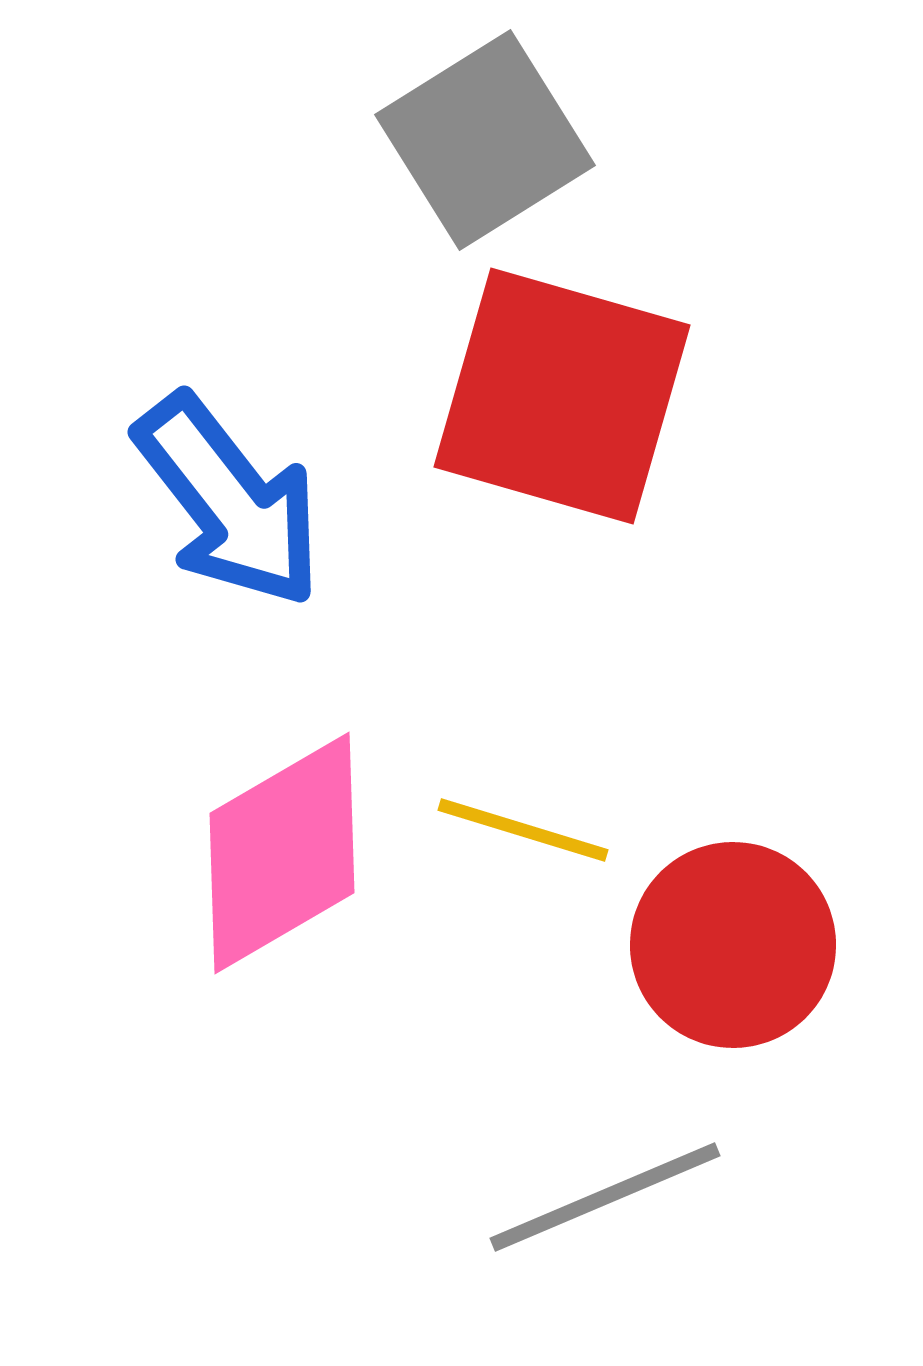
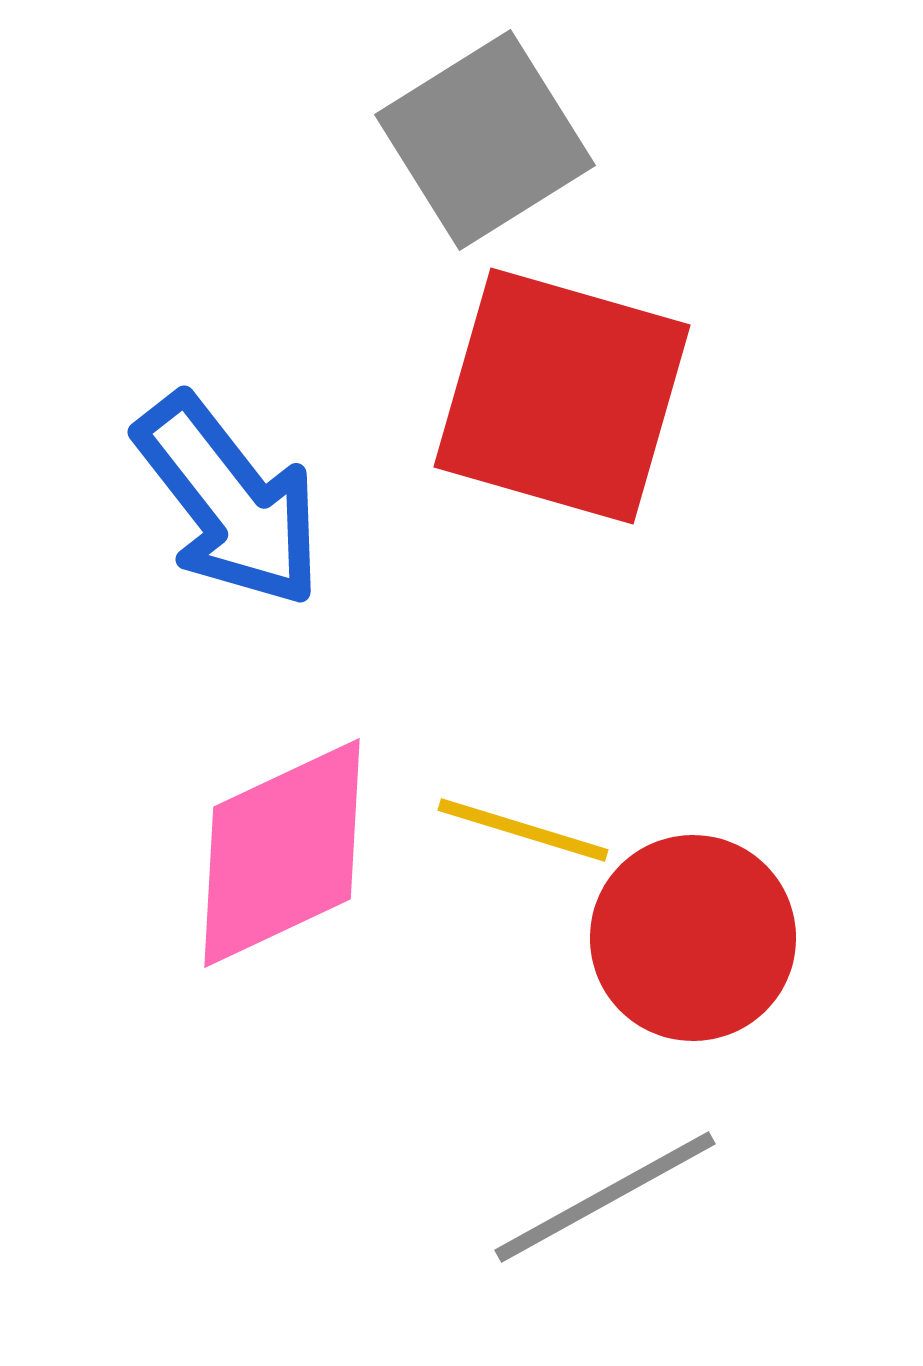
pink diamond: rotated 5 degrees clockwise
red circle: moved 40 px left, 7 px up
gray line: rotated 6 degrees counterclockwise
